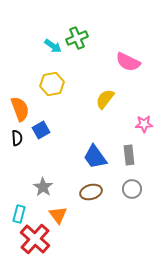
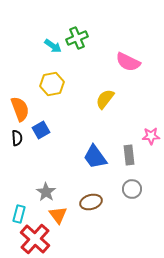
pink star: moved 7 px right, 12 px down
gray star: moved 3 px right, 5 px down
brown ellipse: moved 10 px down
